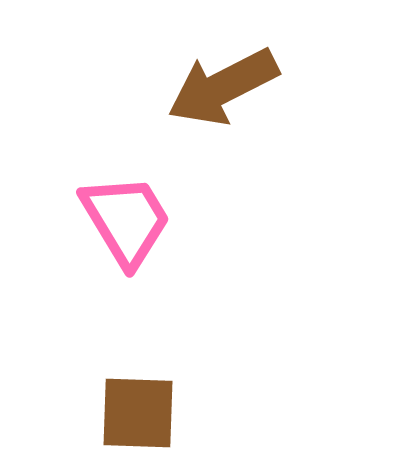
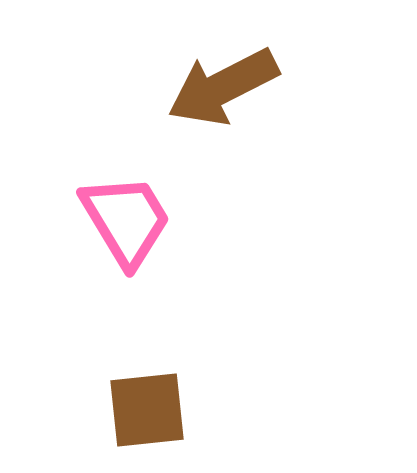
brown square: moved 9 px right, 3 px up; rotated 8 degrees counterclockwise
